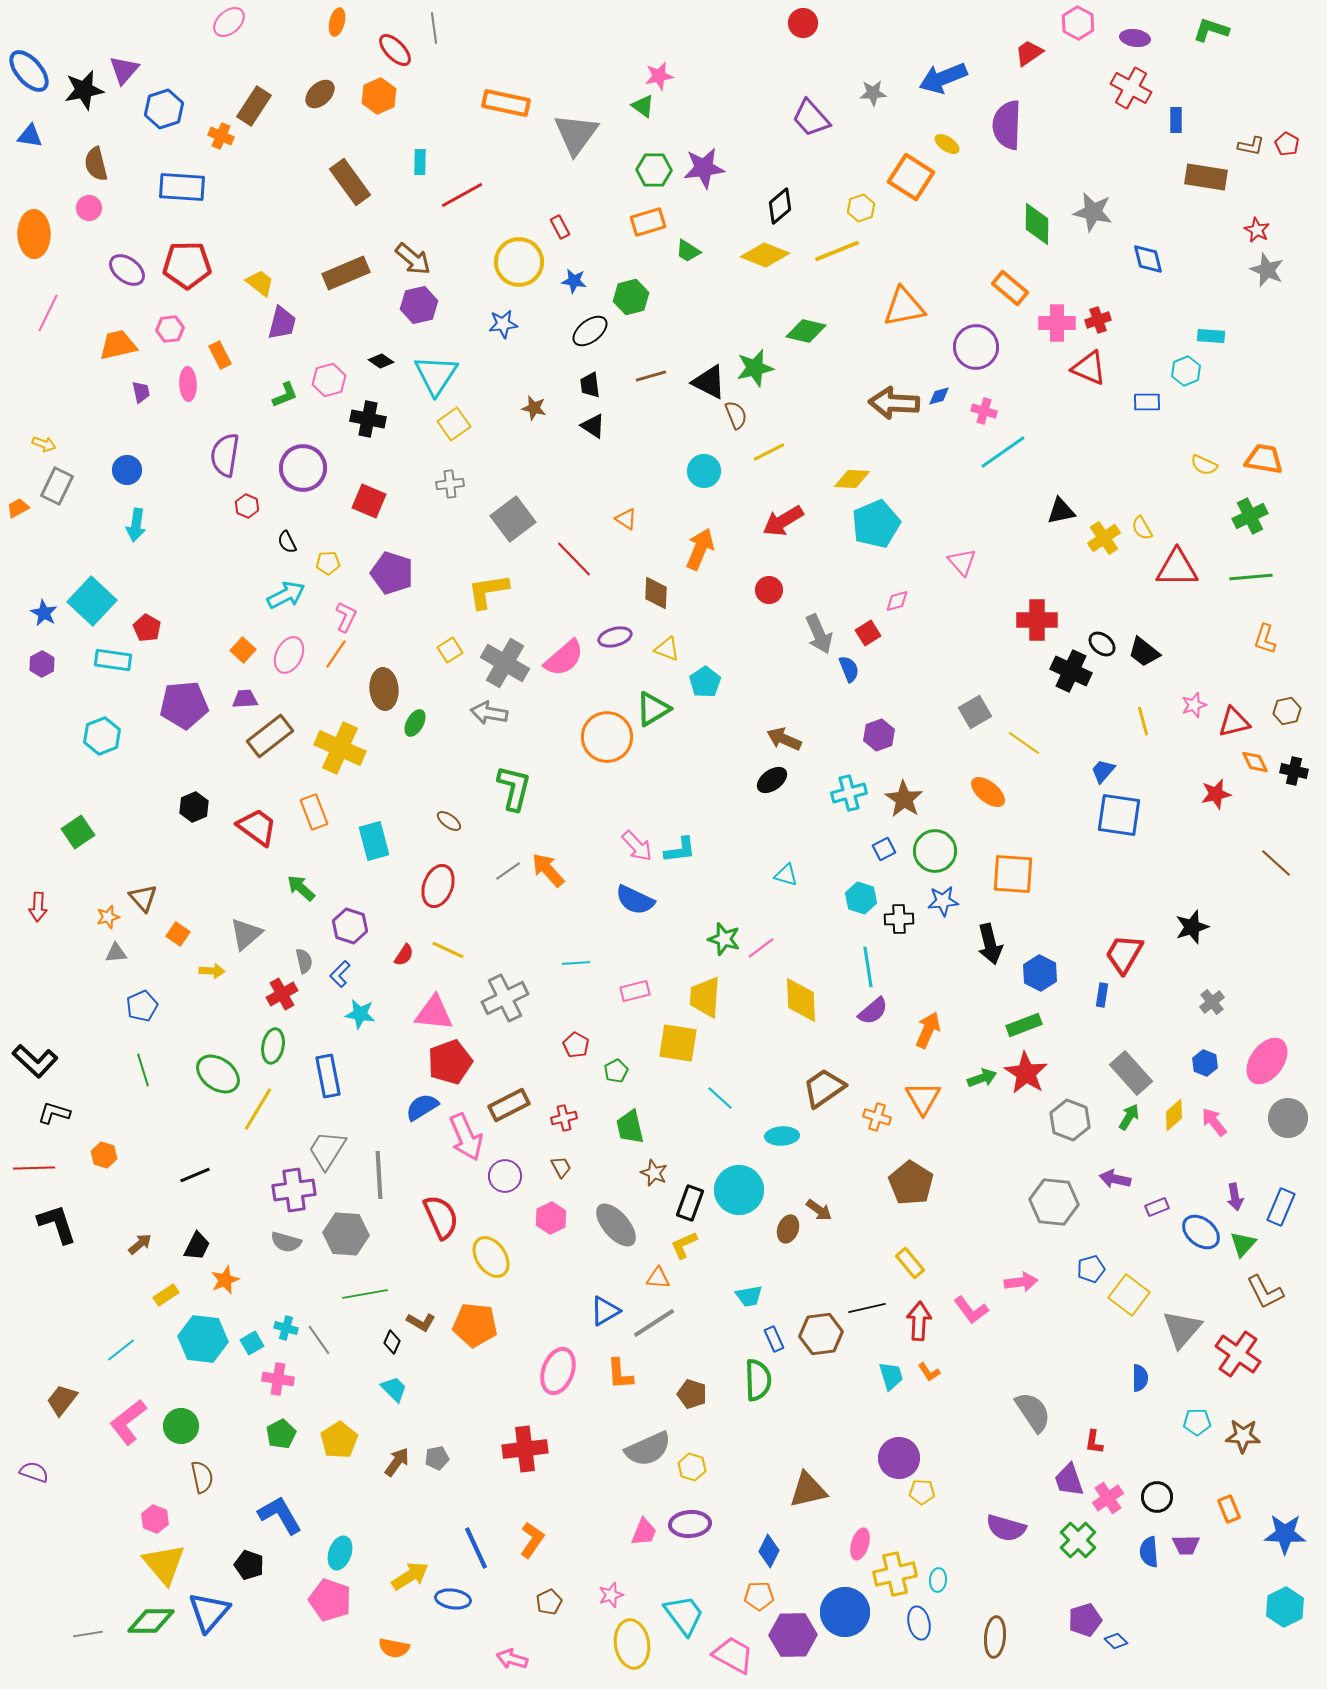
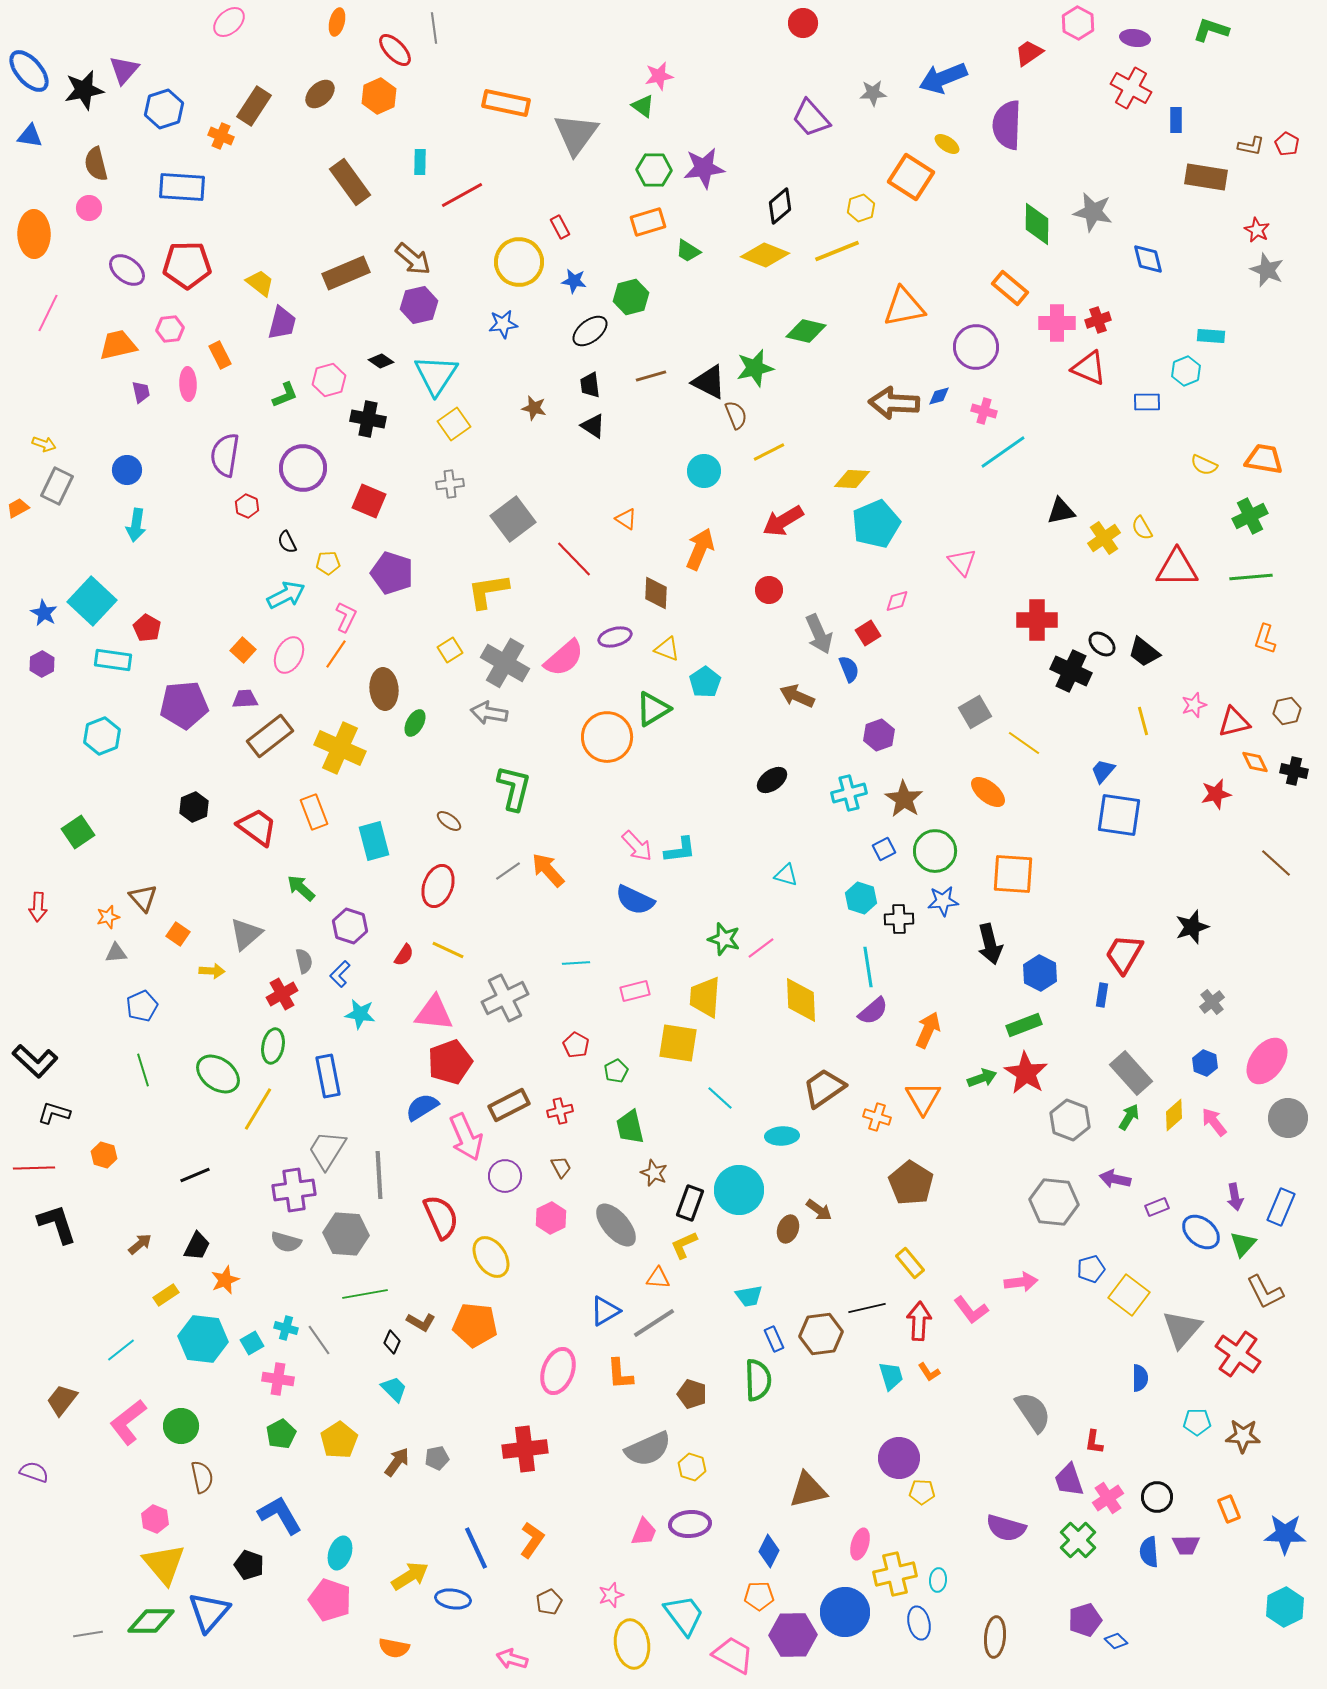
brown arrow at (784, 739): moved 13 px right, 43 px up
red cross at (564, 1118): moved 4 px left, 7 px up
